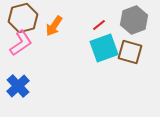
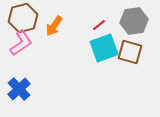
gray hexagon: moved 1 px down; rotated 12 degrees clockwise
blue cross: moved 1 px right, 3 px down
